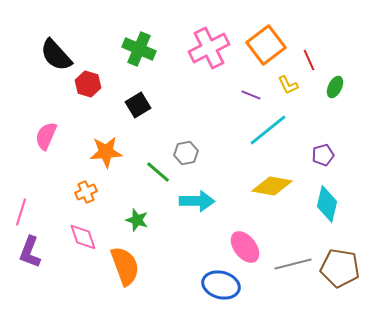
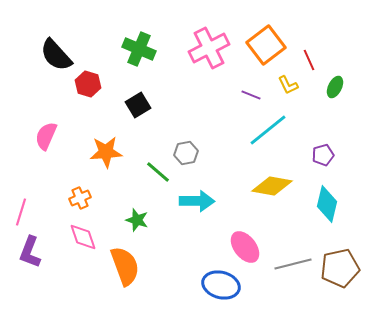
orange cross: moved 6 px left, 6 px down
brown pentagon: rotated 21 degrees counterclockwise
